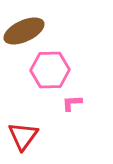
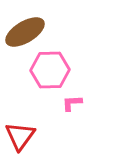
brown ellipse: moved 1 px right, 1 px down; rotated 6 degrees counterclockwise
red triangle: moved 3 px left
